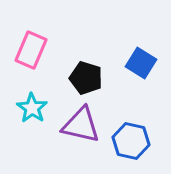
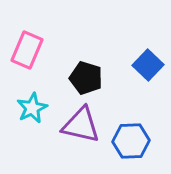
pink rectangle: moved 4 px left
blue square: moved 7 px right, 2 px down; rotated 12 degrees clockwise
cyan star: rotated 12 degrees clockwise
blue hexagon: rotated 15 degrees counterclockwise
